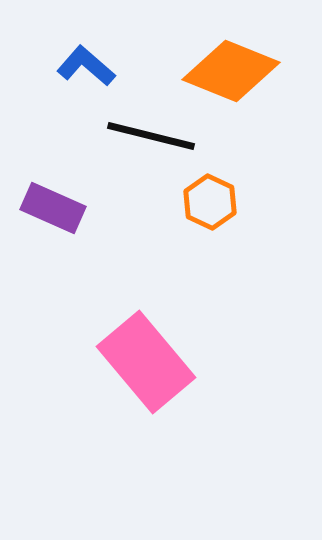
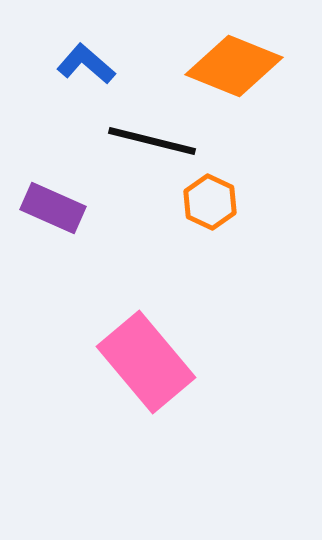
blue L-shape: moved 2 px up
orange diamond: moved 3 px right, 5 px up
black line: moved 1 px right, 5 px down
